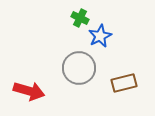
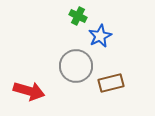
green cross: moved 2 px left, 2 px up
gray circle: moved 3 px left, 2 px up
brown rectangle: moved 13 px left
